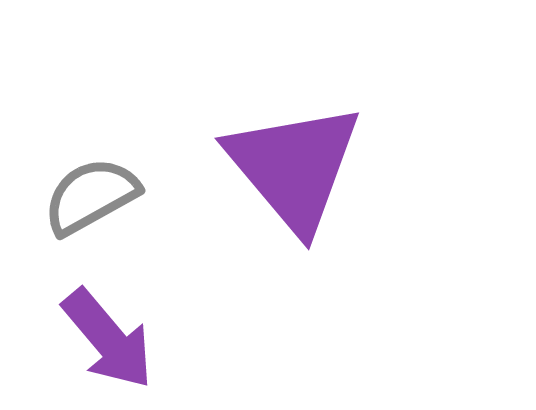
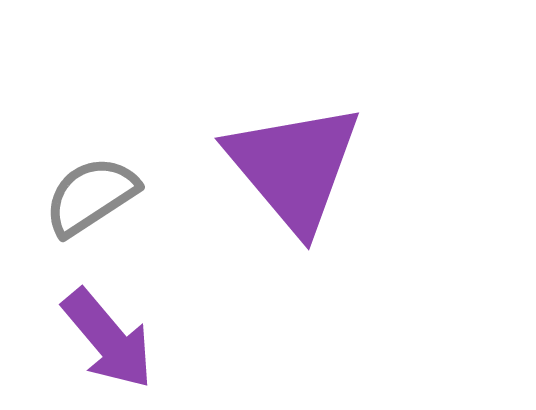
gray semicircle: rotated 4 degrees counterclockwise
